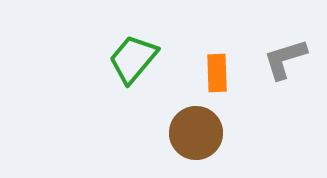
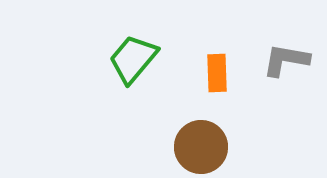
gray L-shape: moved 1 px right, 1 px down; rotated 27 degrees clockwise
brown circle: moved 5 px right, 14 px down
